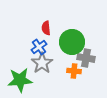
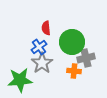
gray cross: rotated 24 degrees counterclockwise
